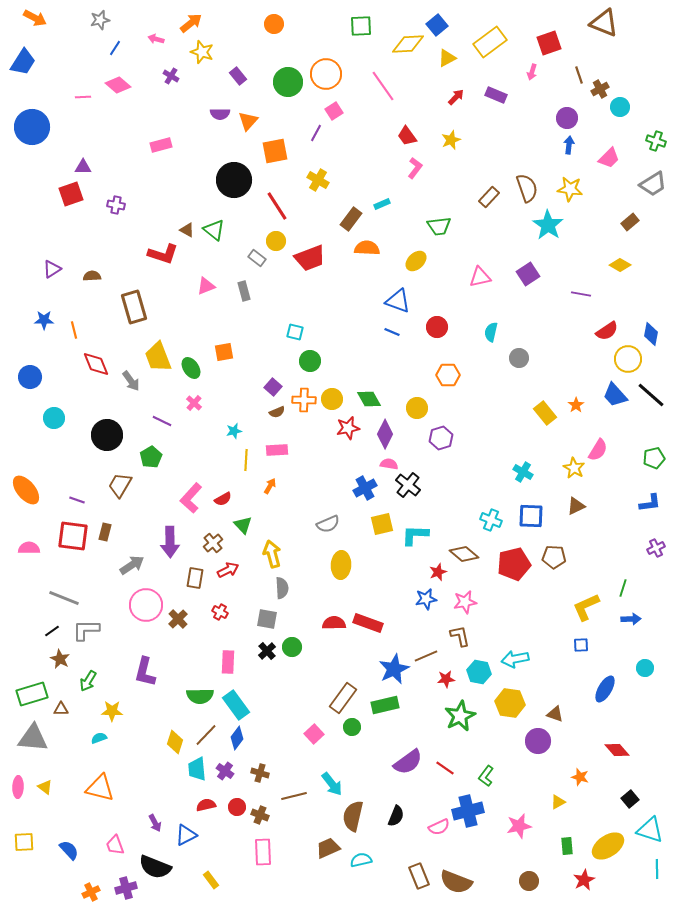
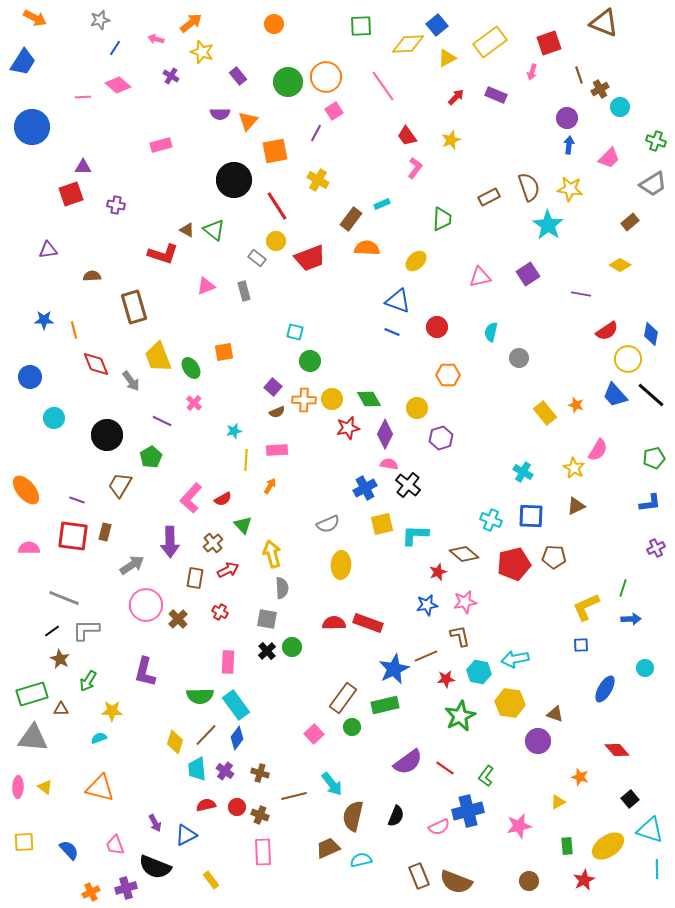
orange circle at (326, 74): moved 3 px down
brown semicircle at (527, 188): moved 2 px right, 1 px up
brown rectangle at (489, 197): rotated 20 degrees clockwise
green trapezoid at (439, 226): moved 3 px right, 7 px up; rotated 80 degrees counterclockwise
purple triangle at (52, 269): moved 4 px left, 19 px up; rotated 24 degrees clockwise
orange star at (576, 405): rotated 21 degrees counterclockwise
blue star at (426, 599): moved 1 px right, 6 px down
